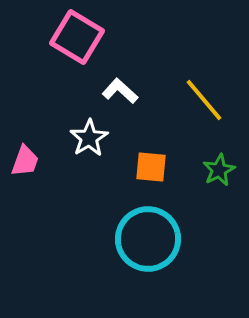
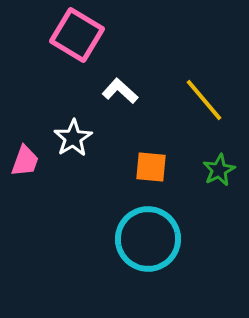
pink square: moved 2 px up
white star: moved 16 px left
